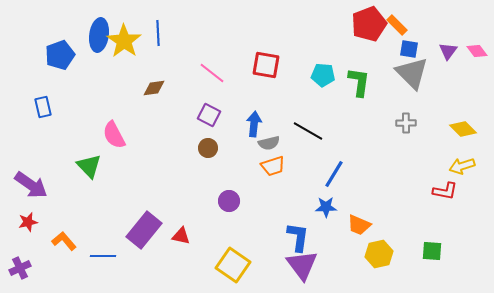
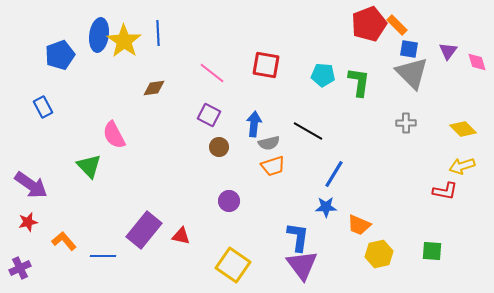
pink diamond at (477, 51): moved 11 px down; rotated 20 degrees clockwise
blue rectangle at (43, 107): rotated 15 degrees counterclockwise
brown circle at (208, 148): moved 11 px right, 1 px up
